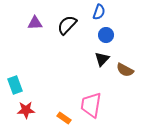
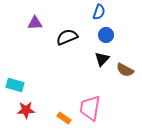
black semicircle: moved 12 px down; rotated 25 degrees clockwise
cyan rectangle: rotated 54 degrees counterclockwise
pink trapezoid: moved 1 px left, 3 px down
